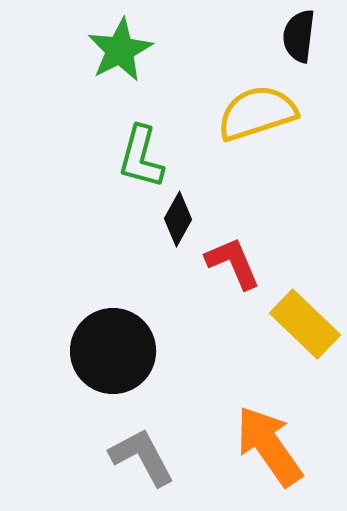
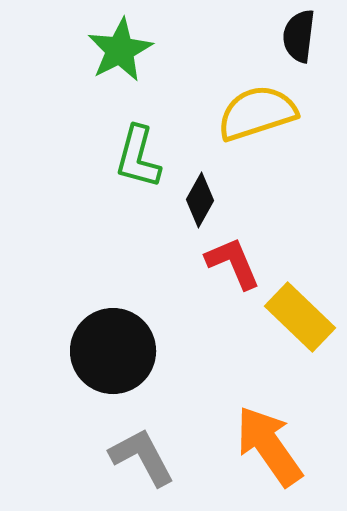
green L-shape: moved 3 px left
black diamond: moved 22 px right, 19 px up
yellow rectangle: moved 5 px left, 7 px up
